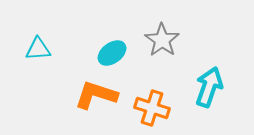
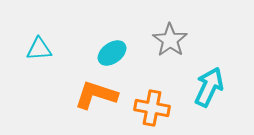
gray star: moved 8 px right
cyan triangle: moved 1 px right
cyan arrow: rotated 6 degrees clockwise
orange cross: rotated 8 degrees counterclockwise
